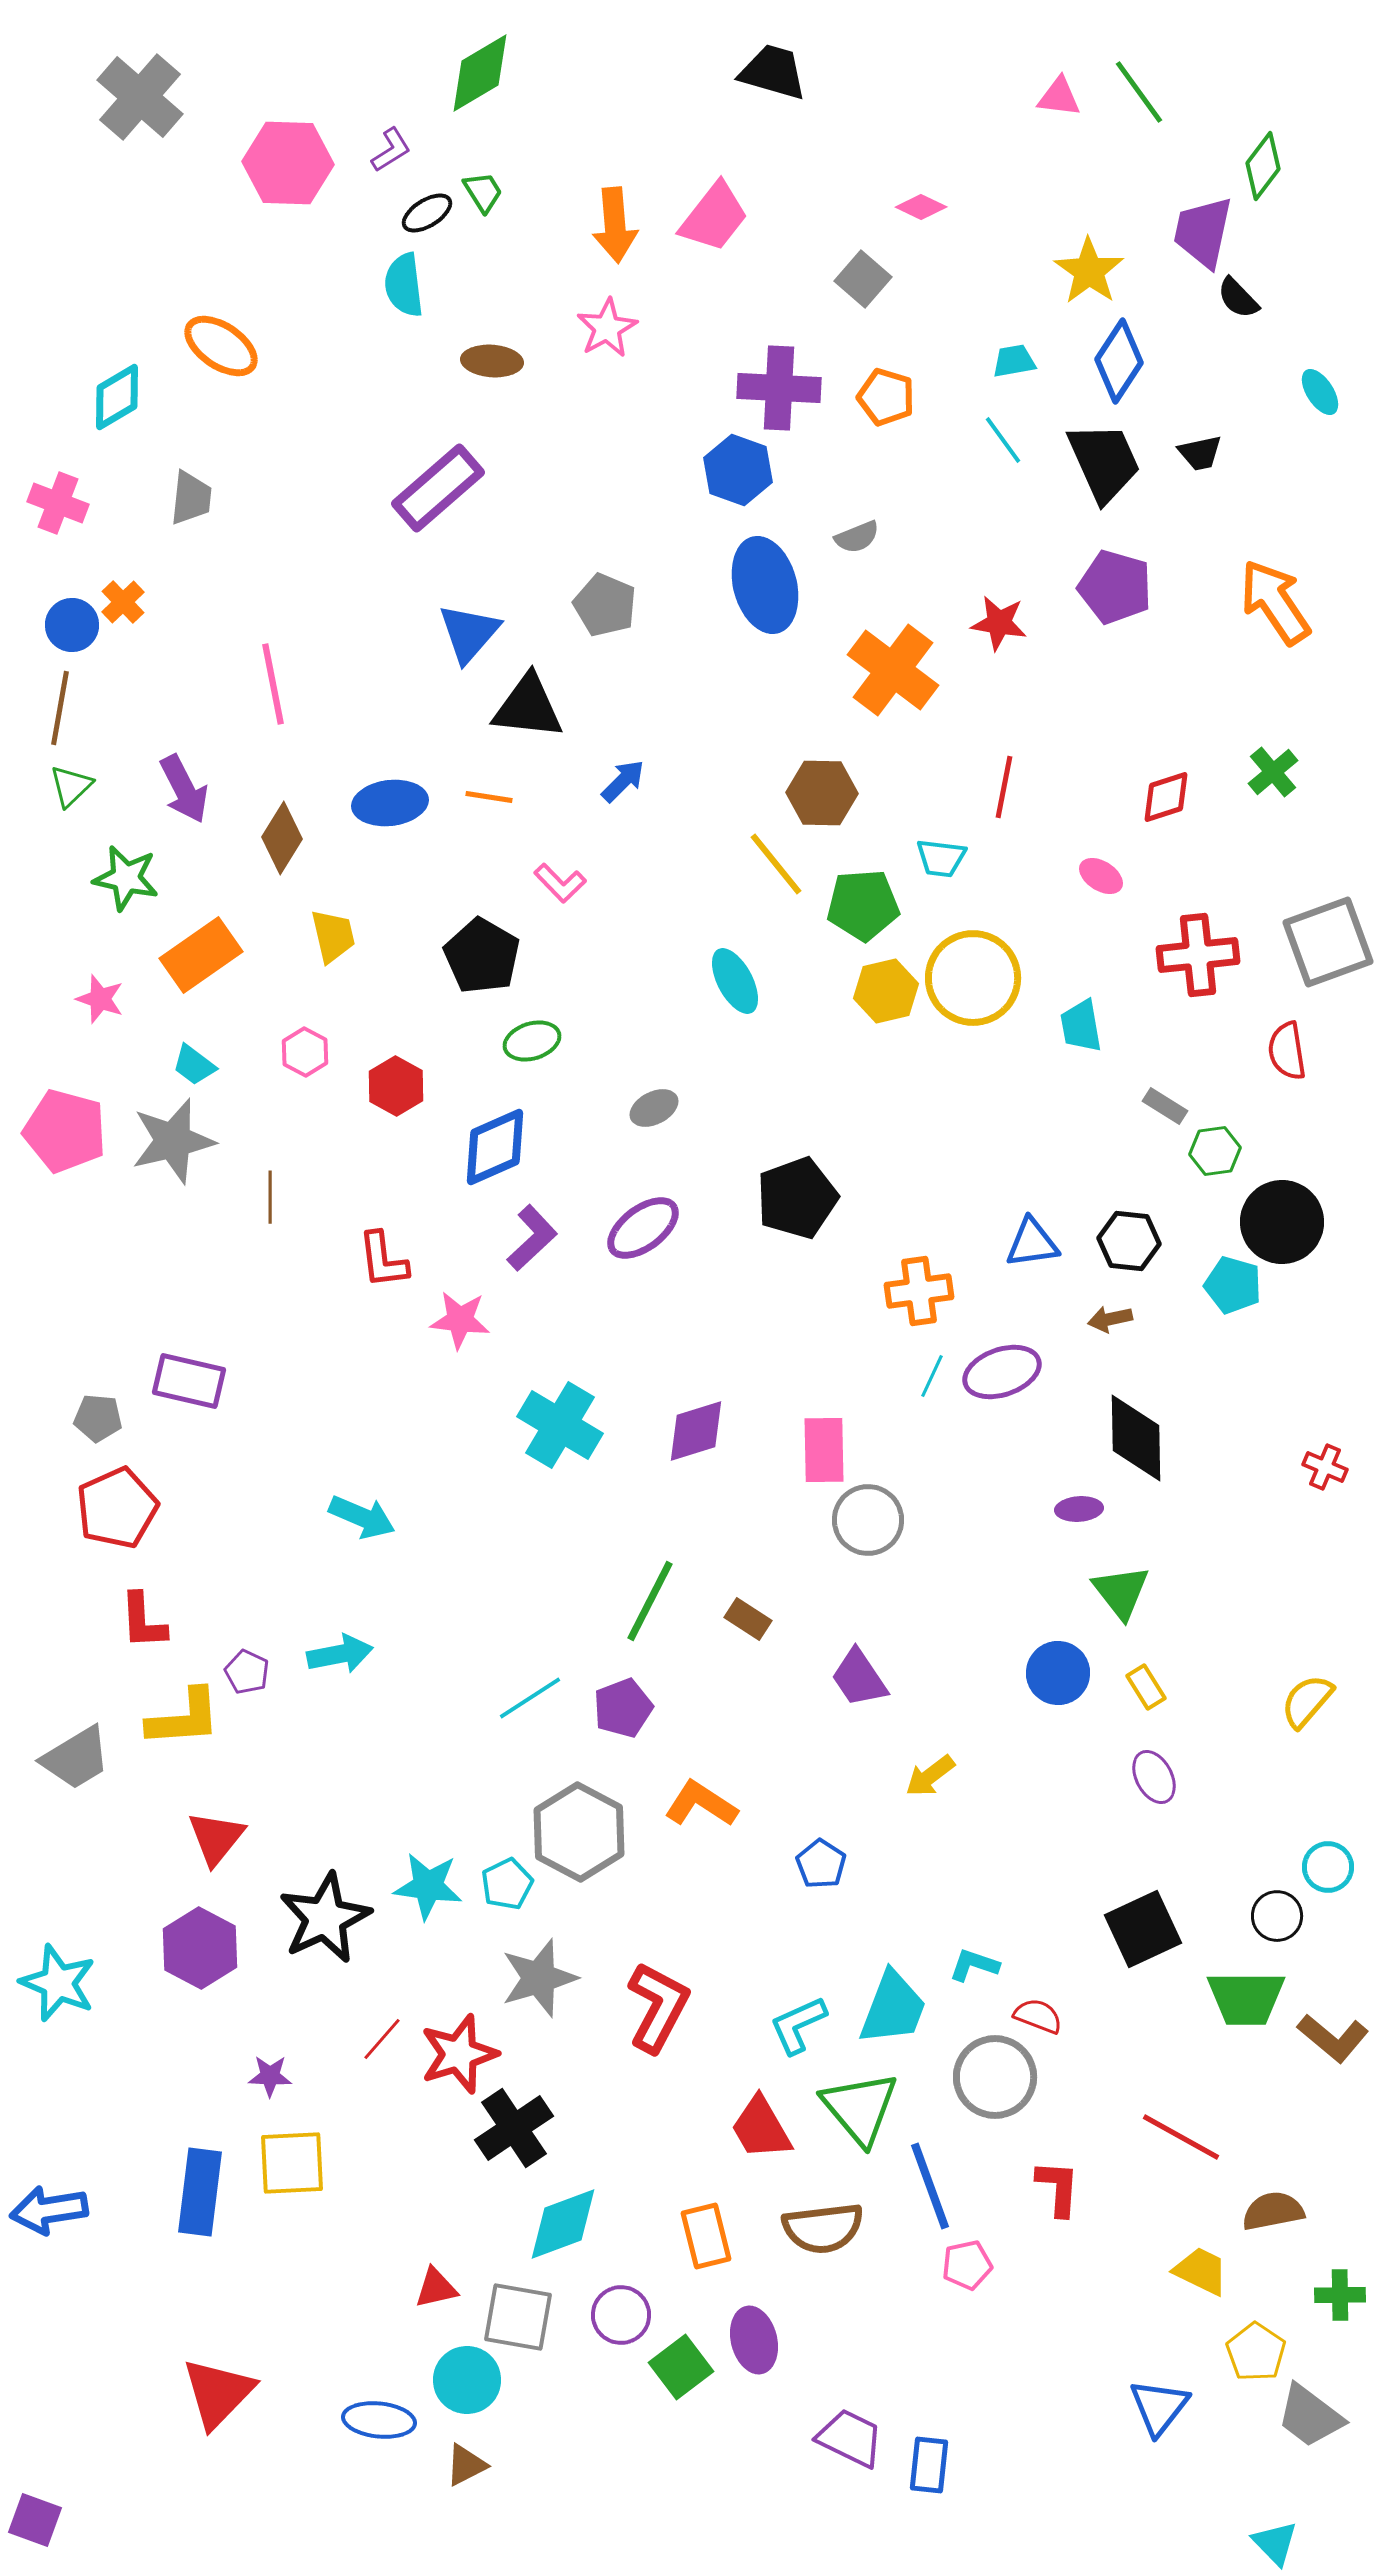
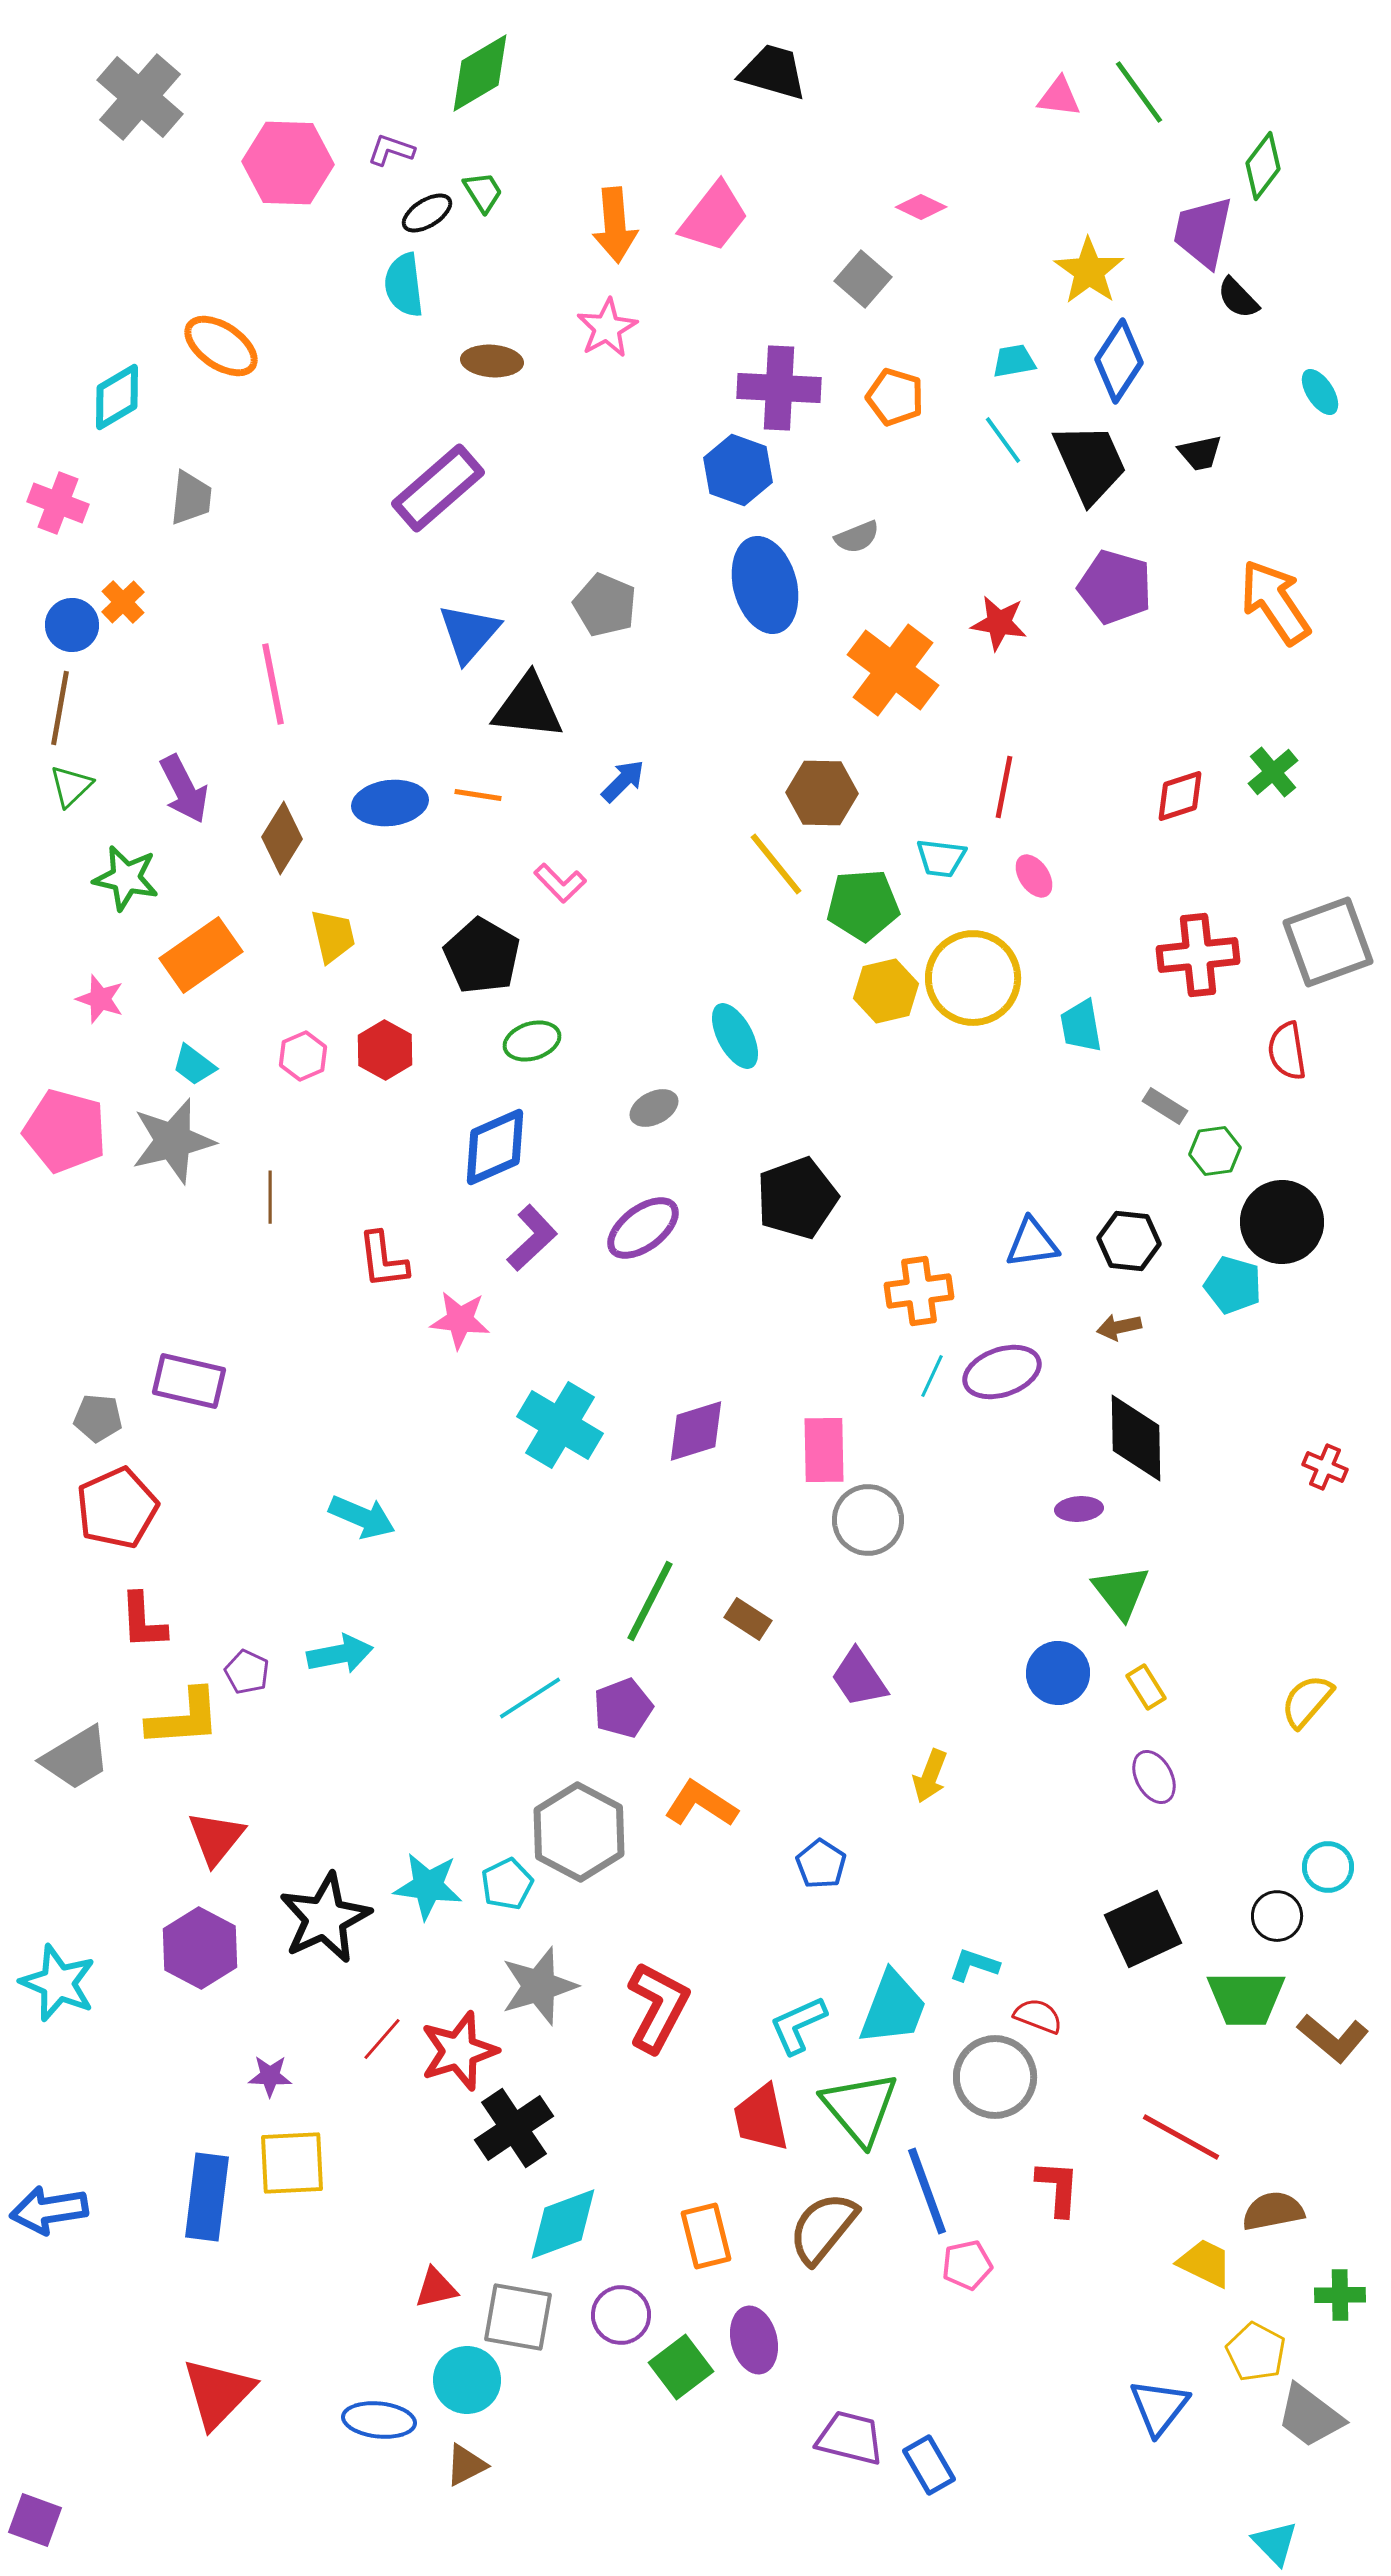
purple L-shape at (391, 150): rotated 129 degrees counterclockwise
orange pentagon at (886, 397): moved 9 px right
black trapezoid at (1104, 462): moved 14 px left, 1 px down
orange line at (489, 797): moved 11 px left, 2 px up
red diamond at (1166, 797): moved 14 px right, 1 px up
pink ellipse at (1101, 876): moved 67 px left; rotated 24 degrees clockwise
cyan ellipse at (735, 981): moved 55 px down
pink hexagon at (305, 1052): moved 2 px left, 4 px down; rotated 9 degrees clockwise
red hexagon at (396, 1086): moved 11 px left, 36 px up
brown arrow at (1110, 1319): moved 9 px right, 8 px down
yellow arrow at (930, 1776): rotated 32 degrees counterclockwise
gray star at (539, 1978): moved 8 px down
red star at (459, 2054): moved 3 px up
red trapezoid at (761, 2128): moved 10 px up; rotated 18 degrees clockwise
blue line at (930, 2186): moved 3 px left, 5 px down
blue rectangle at (200, 2192): moved 7 px right, 5 px down
brown semicircle at (823, 2228): rotated 136 degrees clockwise
yellow trapezoid at (1201, 2271): moved 4 px right, 8 px up
yellow pentagon at (1256, 2352): rotated 6 degrees counterclockwise
purple trapezoid at (850, 2438): rotated 12 degrees counterclockwise
blue rectangle at (929, 2465): rotated 36 degrees counterclockwise
